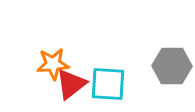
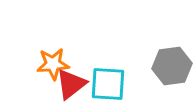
gray hexagon: rotated 9 degrees counterclockwise
